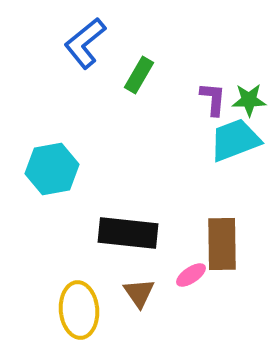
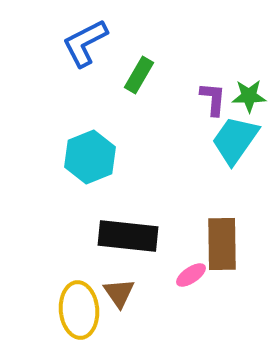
blue L-shape: rotated 12 degrees clockwise
green star: moved 4 px up
cyan trapezoid: rotated 34 degrees counterclockwise
cyan hexagon: moved 38 px right, 12 px up; rotated 12 degrees counterclockwise
black rectangle: moved 3 px down
brown triangle: moved 20 px left
